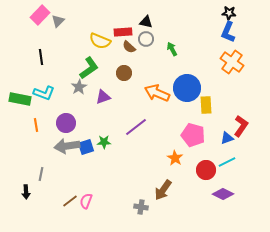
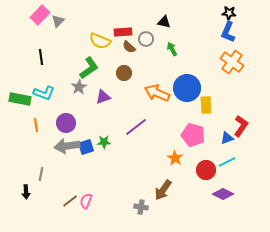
black triangle: moved 18 px right
